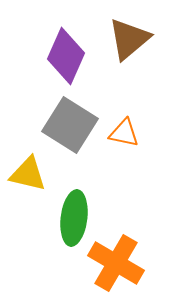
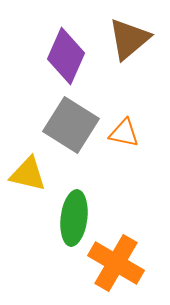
gray square: moved 1 px right
